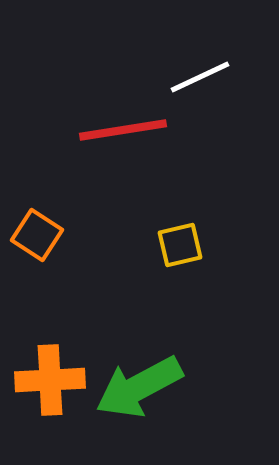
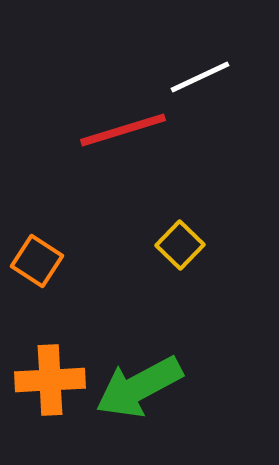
red line: rotated 8 degrees counterclockwise
orange square: moved 26 px down
yellow square: rotated 33 degrees counterclockwise
